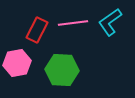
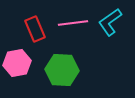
red rectangle: moved 2 px left, 1 px up; rotated 50 degrees counterclockwise
